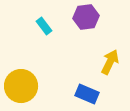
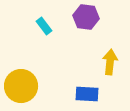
purple hexagon: rotated 15 degrees clockwise
yellow arrow: rotated 20 degrees counterclockwise
blue rectangle: rotated 20 degrees counterclockwise
